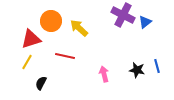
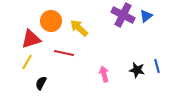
blue triangle: moved 1 px right, 6 px up
red line: moved 1 px left, 3 px up
